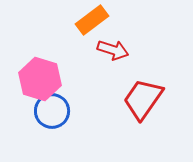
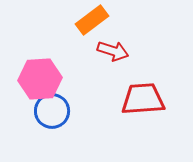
red arrow: moved 1 px down
pink hexagon: rotated 21 degrees counterclockwise
red trapezoid: rotated 51 degrees clockwise
